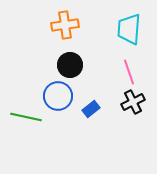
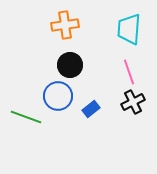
green line: rotated 8 degrees clockwise
